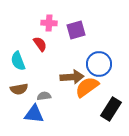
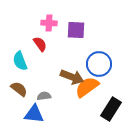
purple square: rotated 18 degrees clockwise
cyan semicircle: moved 2 px right
brown arrow: rotated 25 degrees clockwise
brown semicircle: rotated 132 degrees counterclockwise
